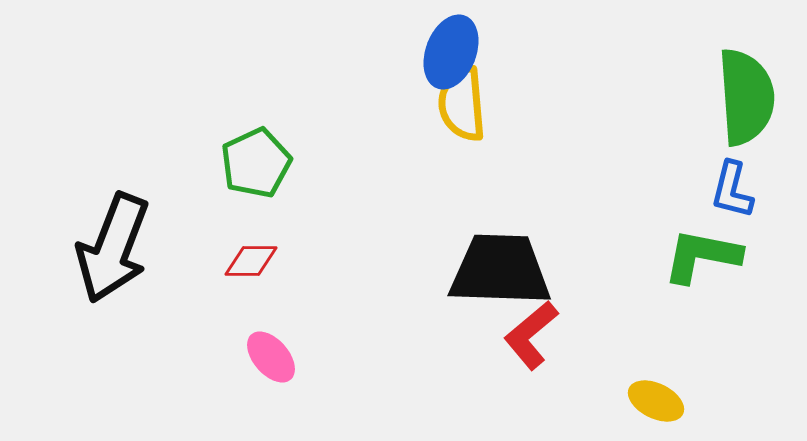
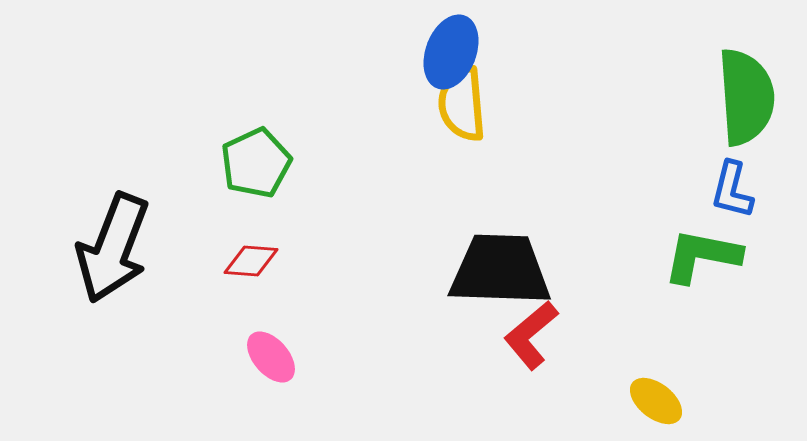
red diamond: rotated 4 degrees clockwise
yellow ellipse: rotated 12 degrees clockwise
